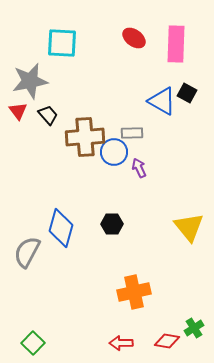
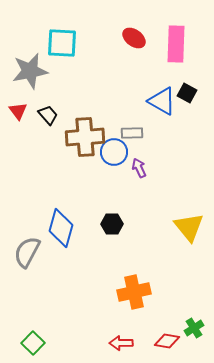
gray star: moved 10 px up
